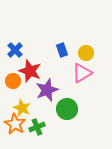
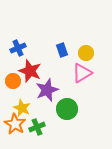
blue cross: moved 3 px right, 2 px up; rotated 21 degrees clockwise
